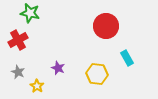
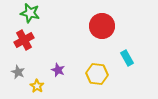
red circle: moved 4 px left
red cross: moved 6 px right
purple star: moved 2 px down
